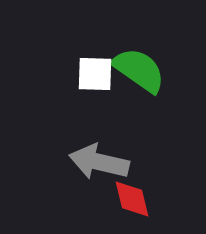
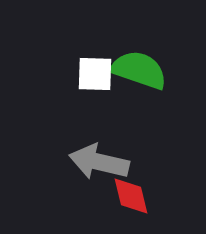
green semicircle: rotated 16 degrees counterclockwise
red diamond: moved 1 px left, 3 px up
